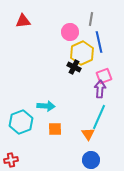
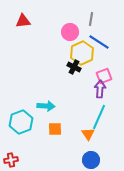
blue line: rotated 45 degrees counterclockwise
